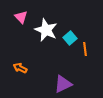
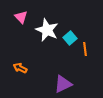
white star: moved 1 px right
